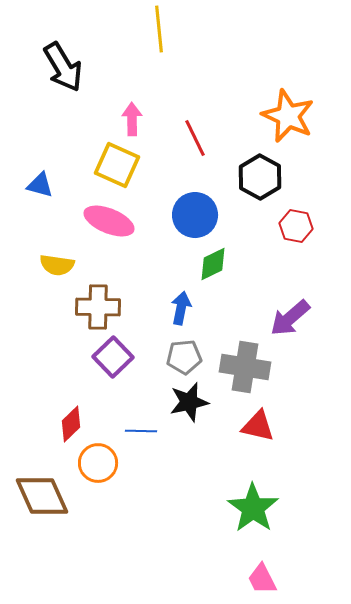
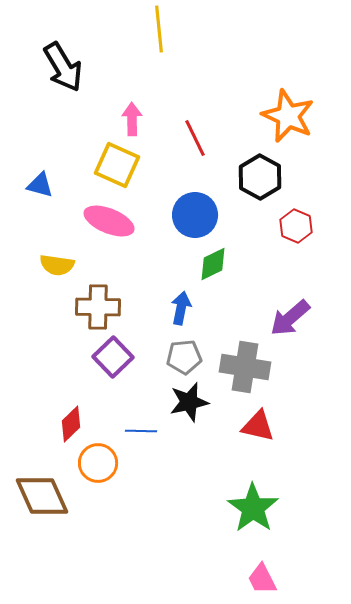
red hexagon: rotated 12 degrees clockwise
